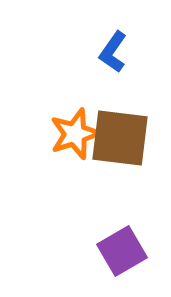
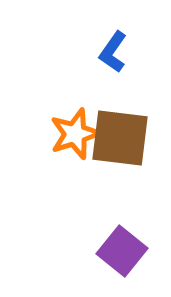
purple square: rotated 21 degrees counterclockwise
